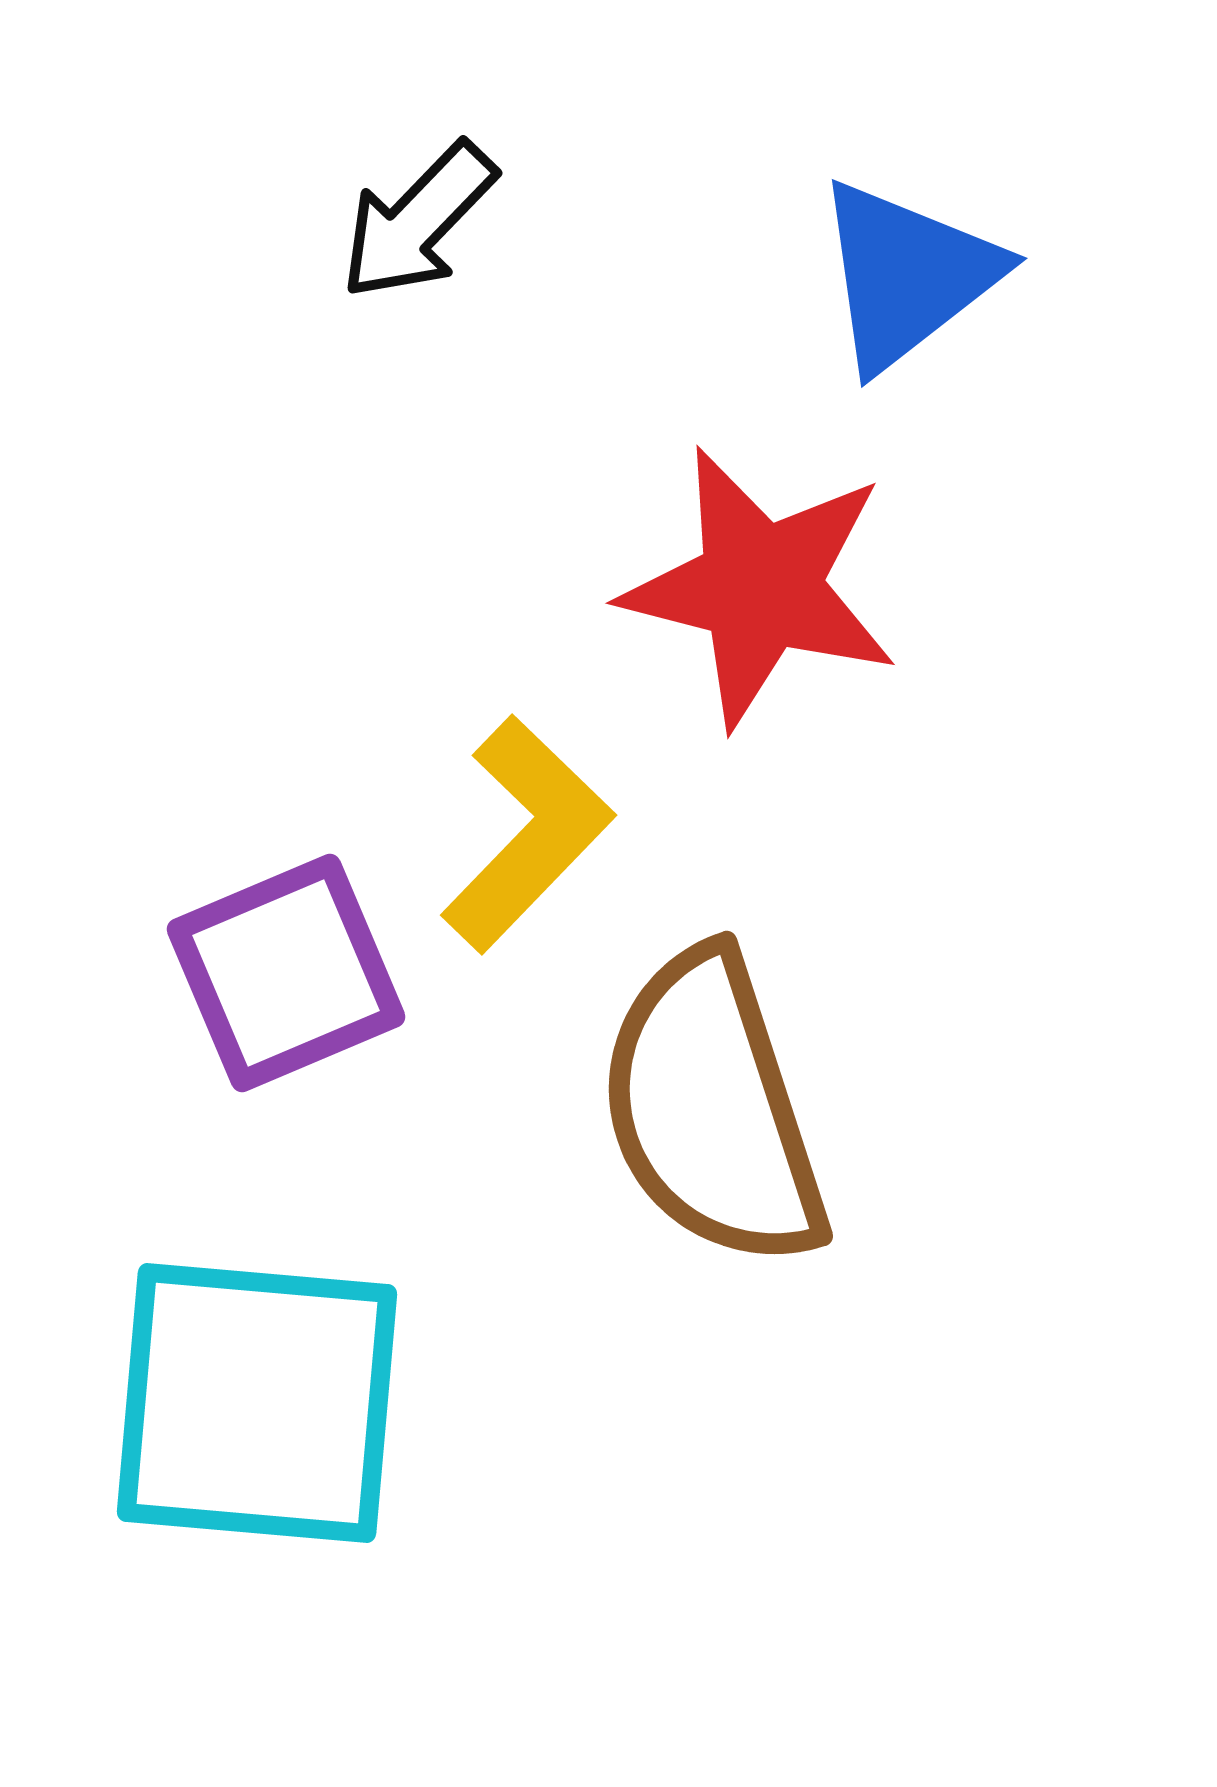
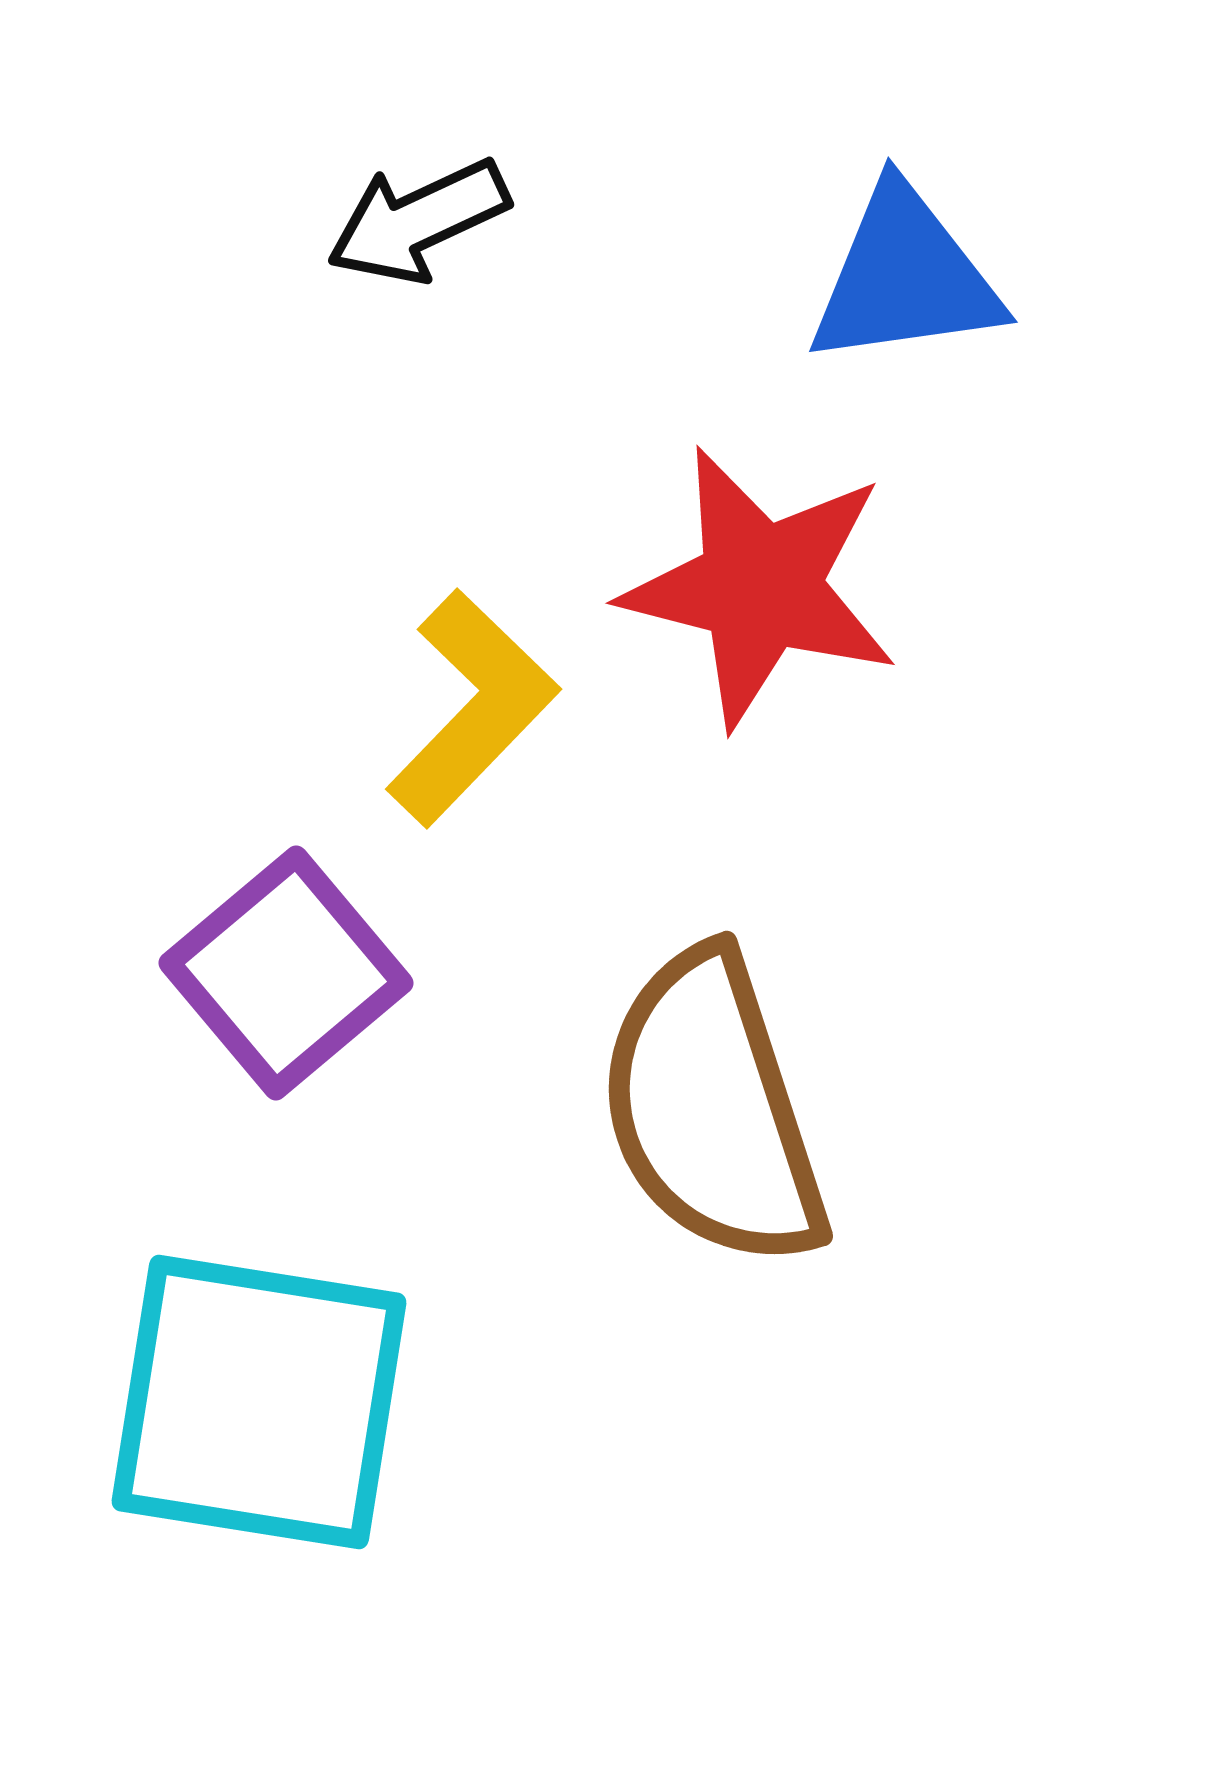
black arrow: rotated 21 degrees clockwise
blue triangle: moved 2 px left, 2 px down; rotated 30 degrees clockwise
yellow L-shape: moved 55 px left, 126 px up
purple square: rotated 17 degrees counterclockwise
cyan square: moved 2 px right, 1 px up; rotated 4 degrees clockwise
